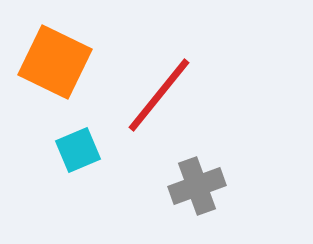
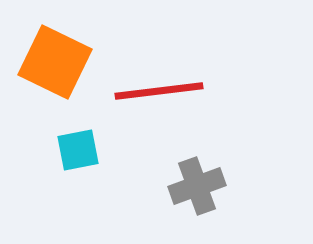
red line: moved 4 px up; rotated 44 degrees clockwise
cyan square: rotated 12 degrees clockwise
